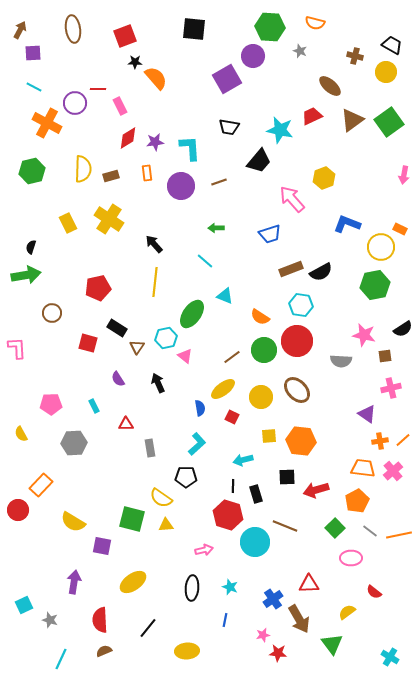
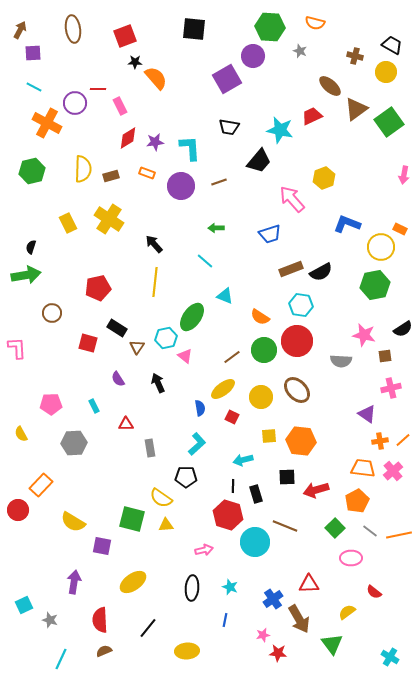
brown triangle at (352, 120): moved 4 px right, 11 px up
orange rectangle at (147, 173): rotated 63 degrees counterclockwise
green ellipse at (192, 314): moved 3 px down
